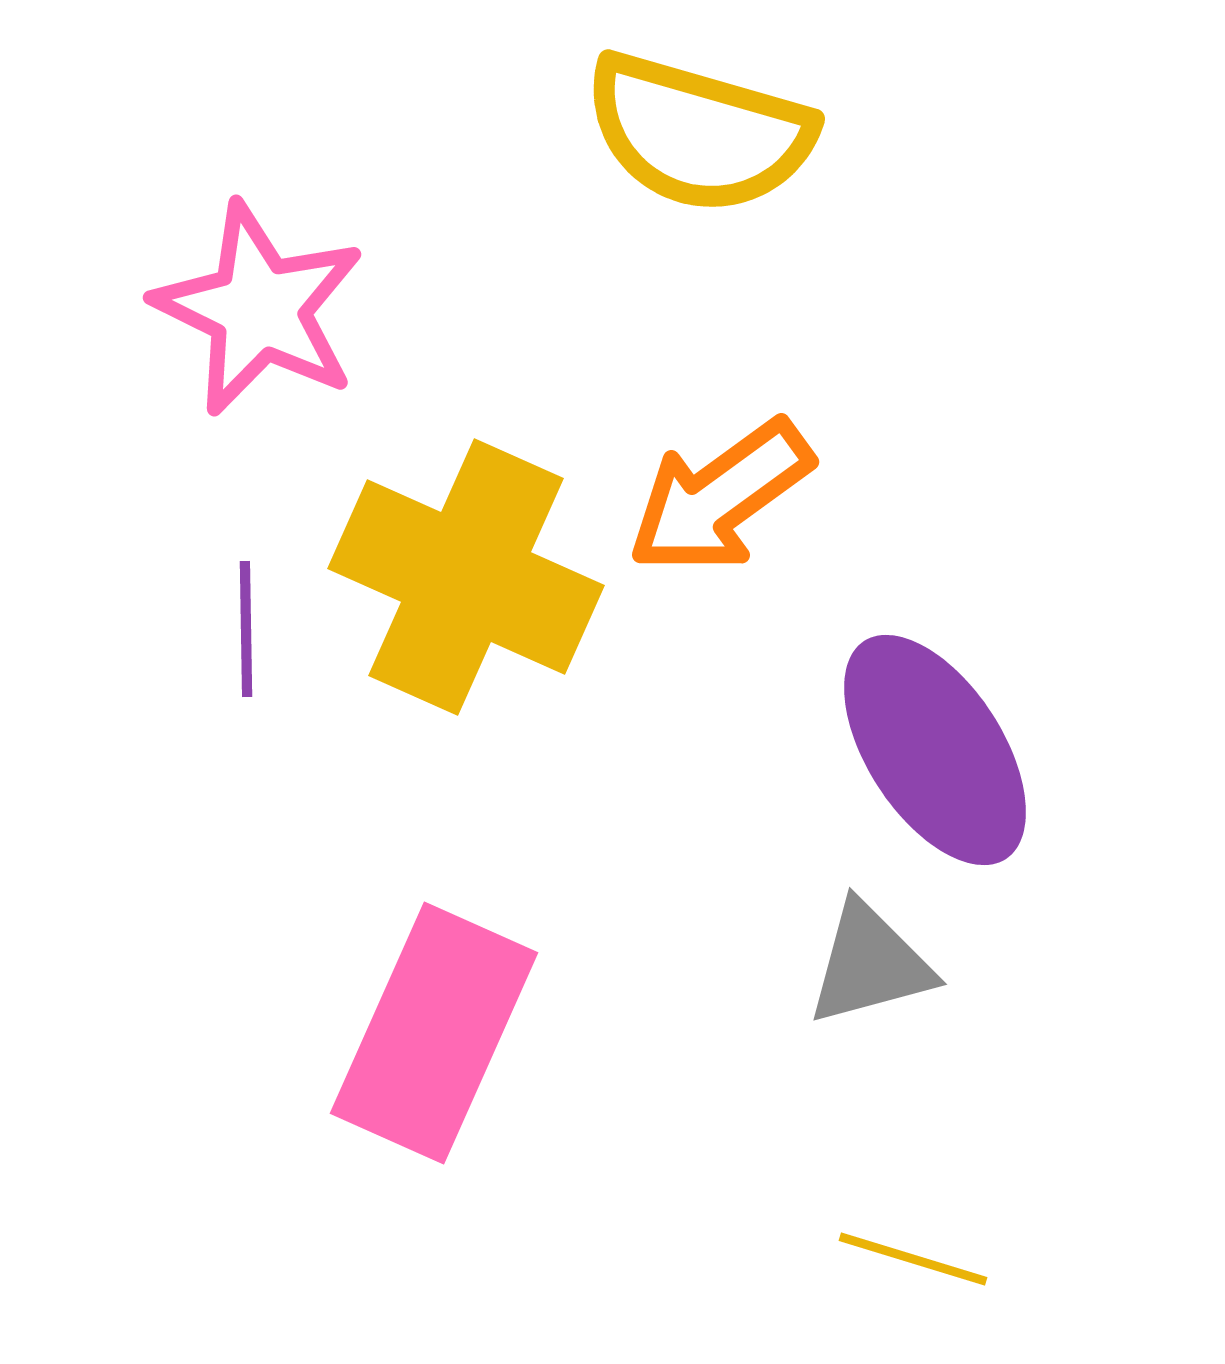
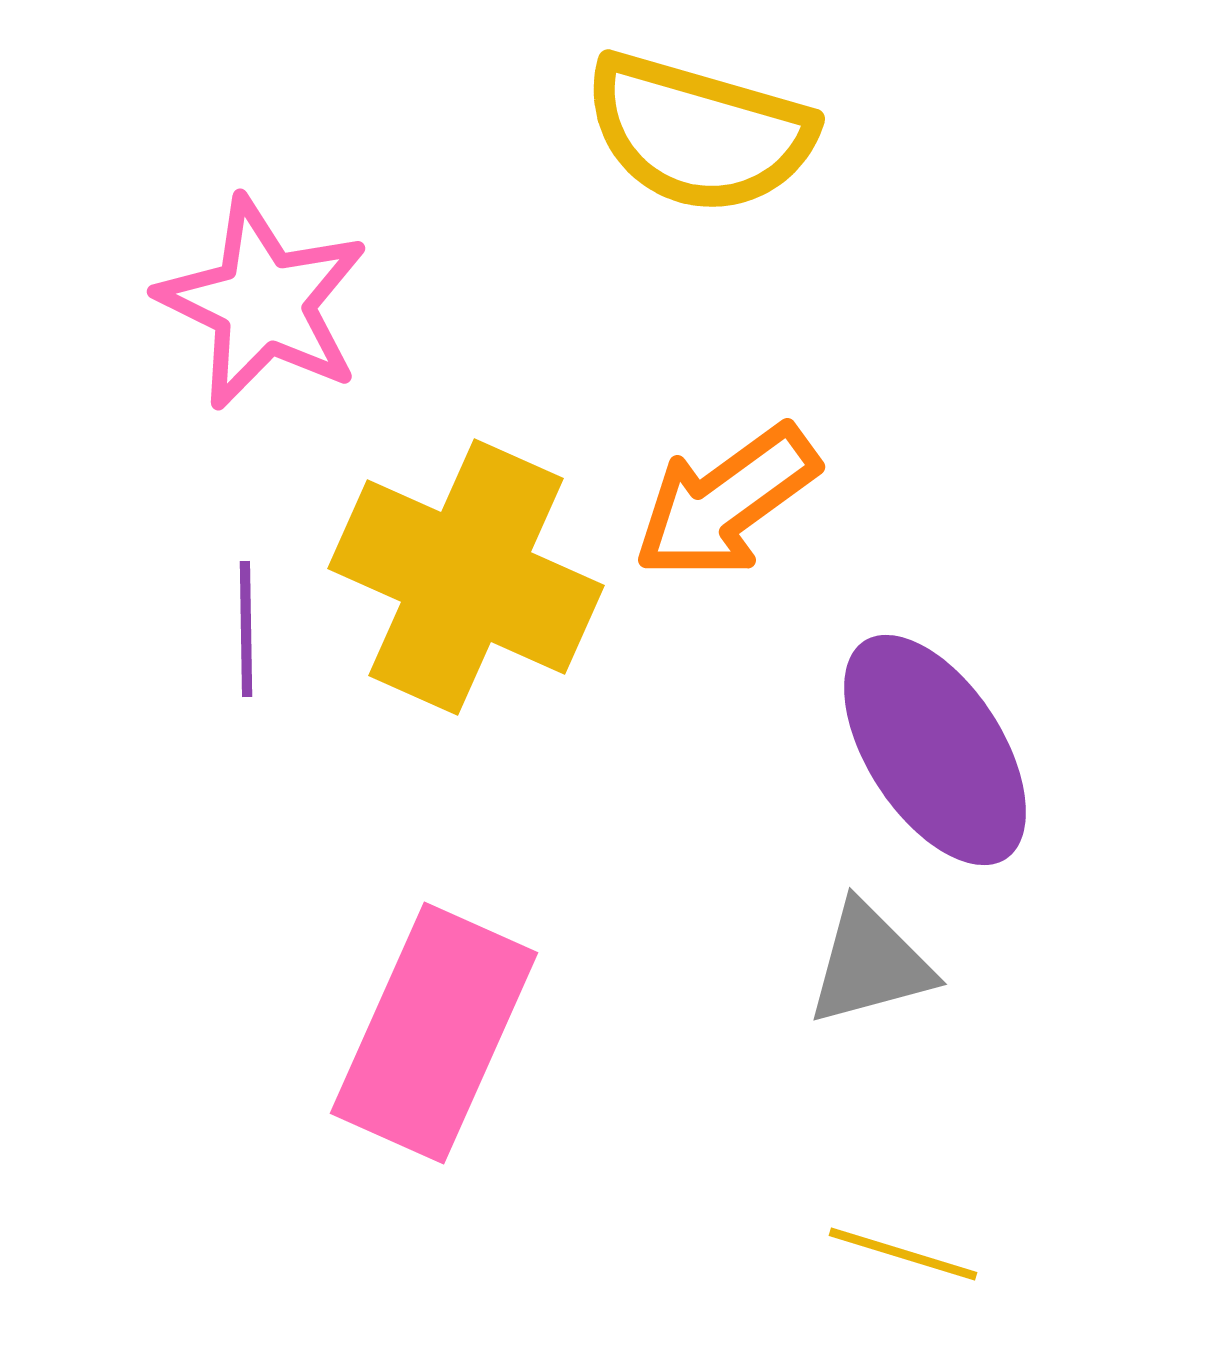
pink star: moved 4 px right, 6 px up
orange arrow: moved 6 px right, 5 px down
yellow line: moved 10 px left, 5 px up
